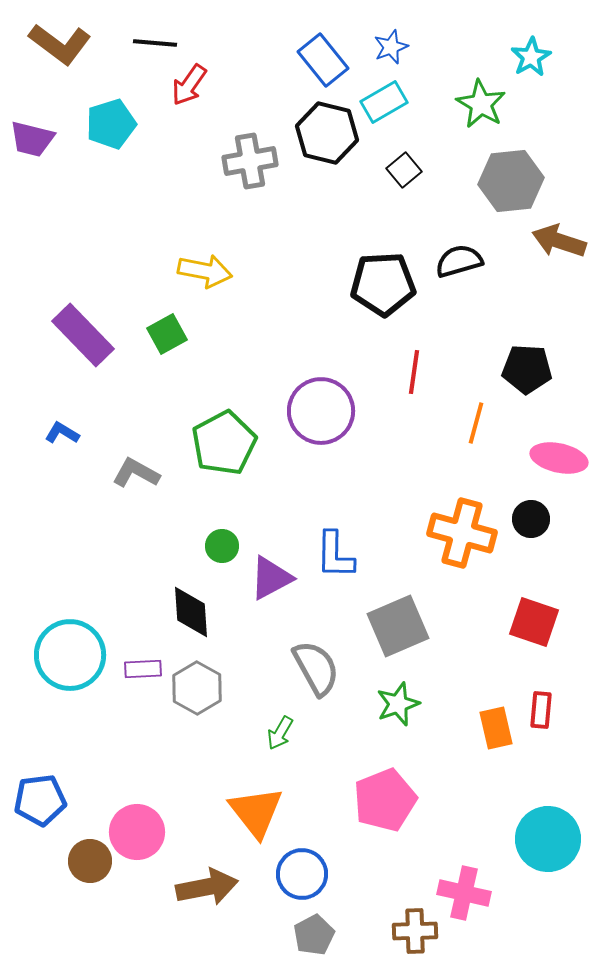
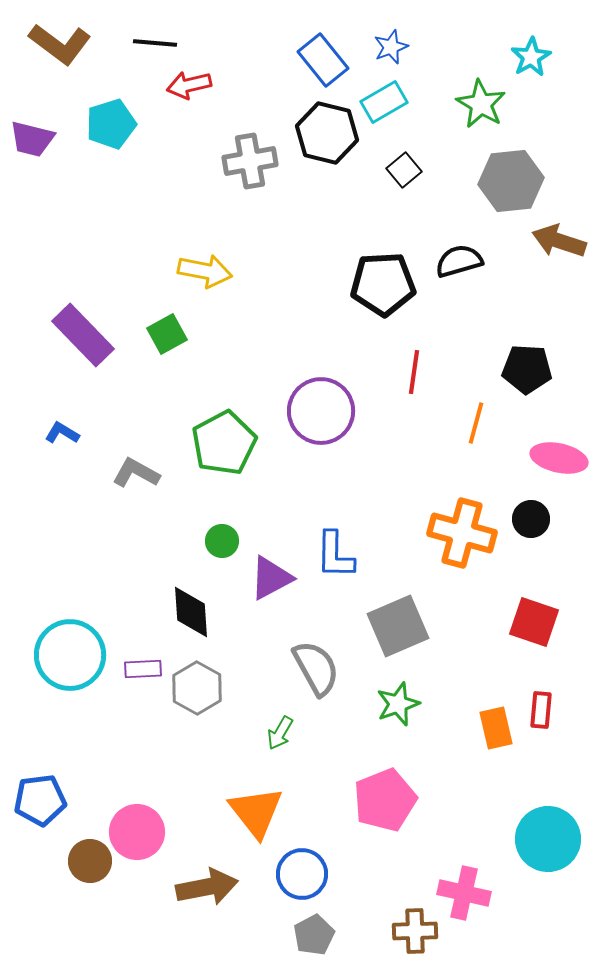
red arrow at (189, 85): rotated 42 degrees clockwise
green circle at (222, 546): moved 5 px up
